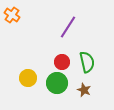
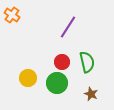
brown star: moved 7 px right, 4 px down
